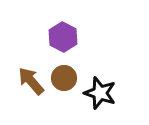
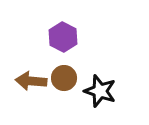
brown arrow: rotated 44 degrees counterclockwise
black star: moved 2 px up
